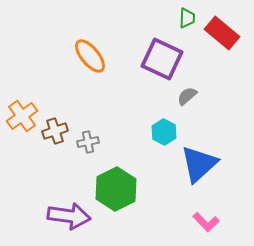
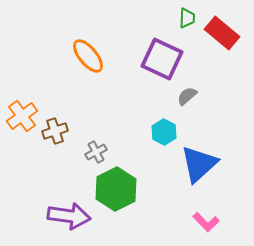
orange ellipse: moved 2 px left
gray cross: moved 8 px right, 10 px down; rotated 15 degrees counterclockwise
